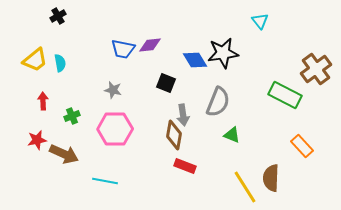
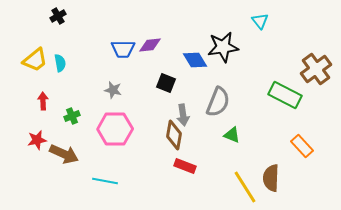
blue trapezoid: rotated 10 degrees counterclockwise
black star: moved 6 px up
